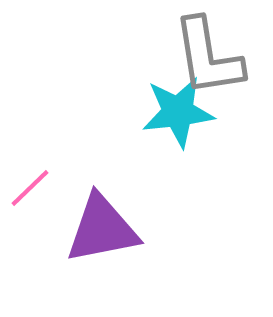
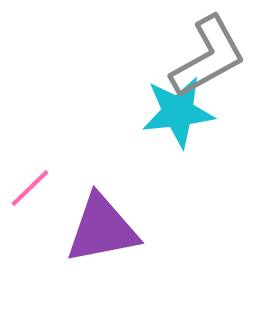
gray L-shape: rotated 110 degrees counterclockwise
